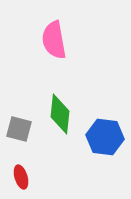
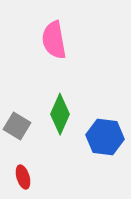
green diamond: rotated 18 degrees clockwise
gray square: moved 2 px left, 3 px up; rotated 16 degrees clockwise
red ellipse: moved 2 px right
